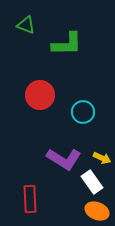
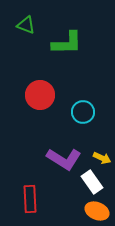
green L-shape: moved 1 px up
